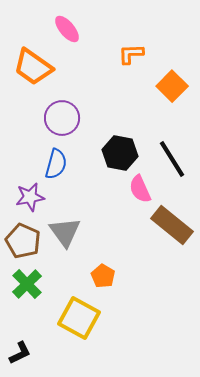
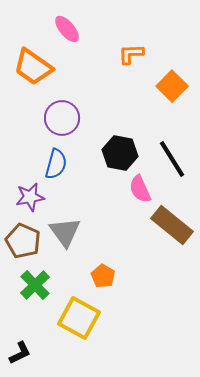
green cross: moved 8 px right, 1 px down
